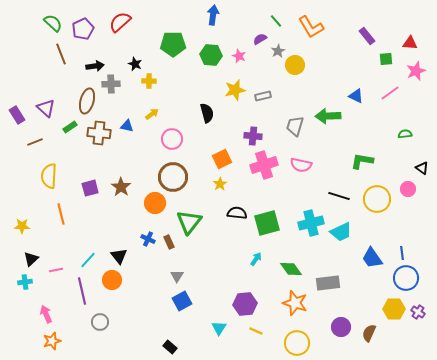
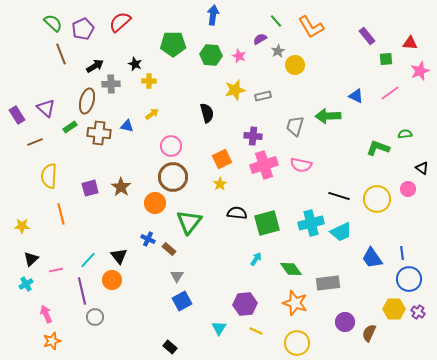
black arrow at (95, 66): rotated 24 degrees counterclockwise
pink star at (416, 71): moved 4 px right
pink circle at (172, 139): moved 1 px left, 7 px down
green L-shape at (362, 161): moved 16 px right, 13 px up; rotated 10 degrees clockwise
brown rectangle at (169, 242): moved 7 px down; rotated 24 degrees counterclockwise
blue circle at (406, 278): moved 3 px right, 1 px down
cyan cross at (25, 282): moved 1 px right, 2 px down; rotated 24 degrees counterclockwise
gray circle at (100, 322): moved 5 px left, 5 px up
purple circle at (341, 327): moved 4 px right, 5 px up
